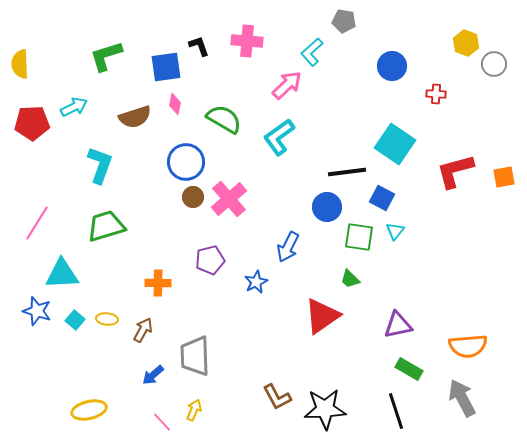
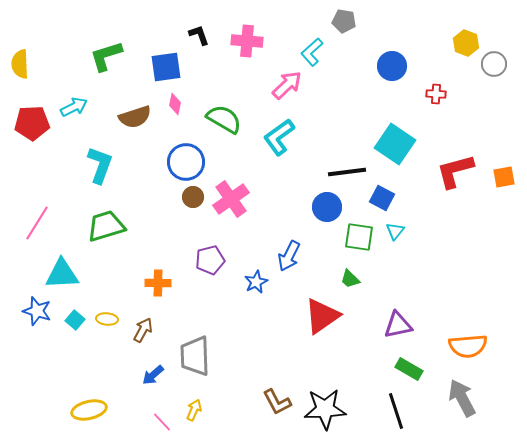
black L-shape at (199, 46): moved 11 px up
pink cross at (229, 199): moved 2 px right; rotated 6 degrees clockwise
blue arrow at (288, 247): moved 1 px right, 9 px down
brown L-shape at (277, 397): moved 5 px down
